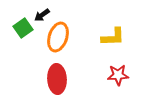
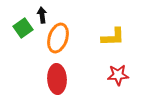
black arrow: rotated 119 degrees clockwise
orange ellipse: moved 1 px down
